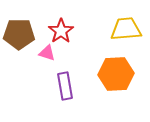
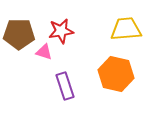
red star: rotated 25 degrees clockwise
pink triangle: moved 3 px left, 1 px up
orange hexagon: rotated 16 degrees clockwise
purple rectangle: rotated 8 degrees counterclockwise
